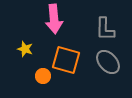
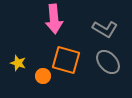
gray L-shape: rotated 60 degrees counterclockwise
yellow star: moved 7 px left, 14 px down
